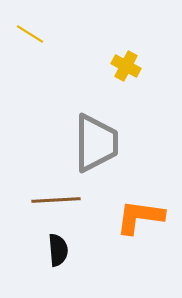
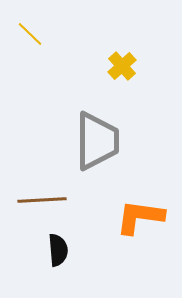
yellow line: rotated 12 degrees clockwise
yellow cross: moved 4 px left; rotated 20 degrees clockwise
gray trapezoid: moved 1 px right, 2 px up
brown line: moved 14 px left
